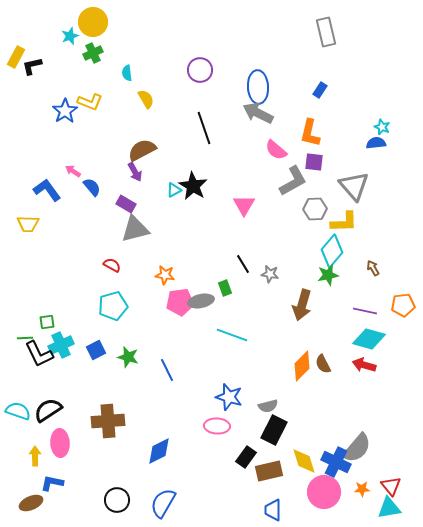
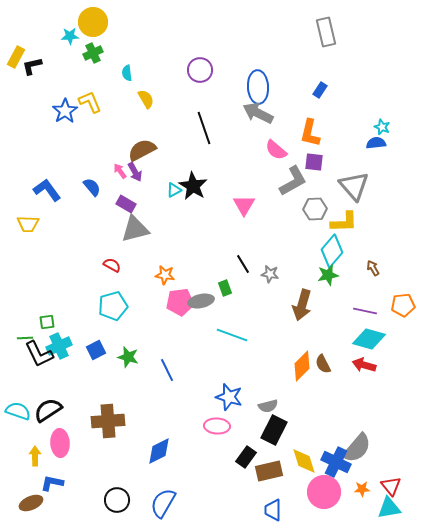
cyan star at (70, 36): rotated 18 degrees clockwise
yellow L-shape at (90, 102): rotated 135 degrees counterclockwise
pink arrow at (73, 171): moved 47 px right; rotated 21 degrees clockwise
cyan cross at (61, 345): moved 2 px left, 1 px down
